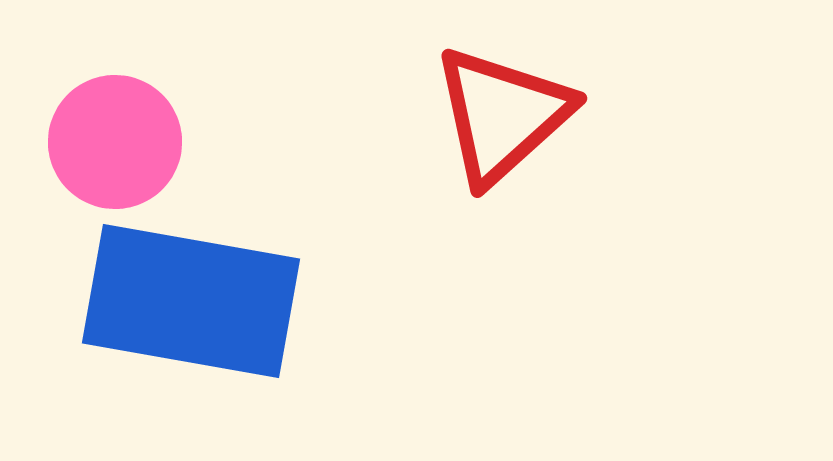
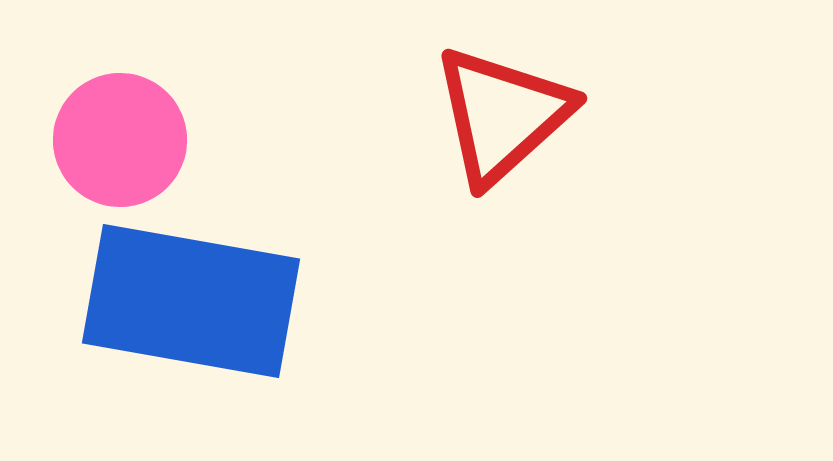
pink circle: moved 5 px right, 2 px up
